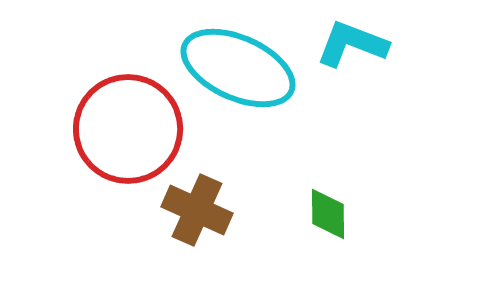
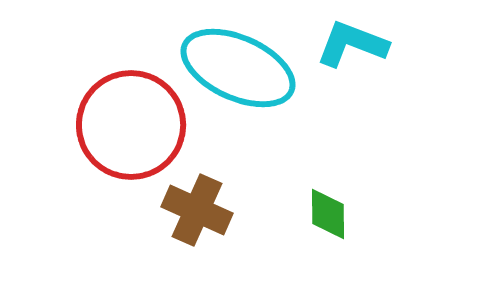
red circle: moved 3 px right, 4 px up
